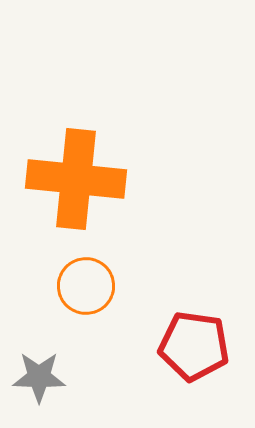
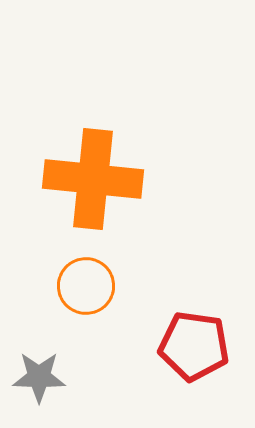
orange cross: moved 17 px right
